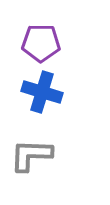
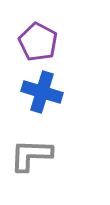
purple pentagon: moved 3 px left, 1 px up; rotated 27 degrees clockwise
